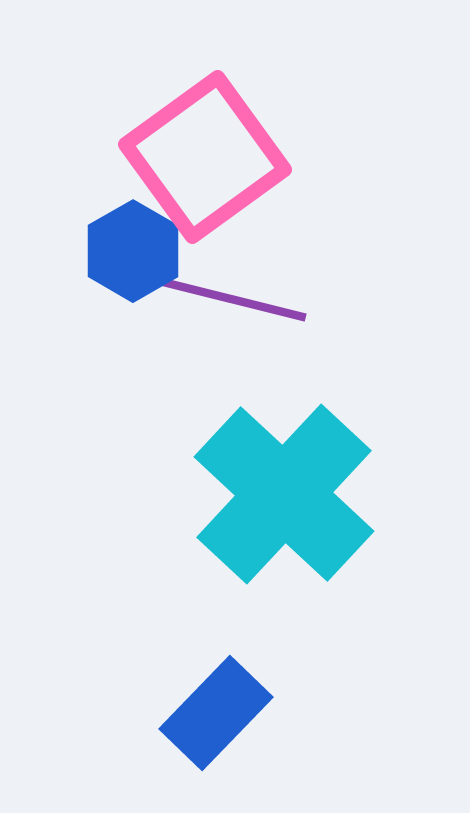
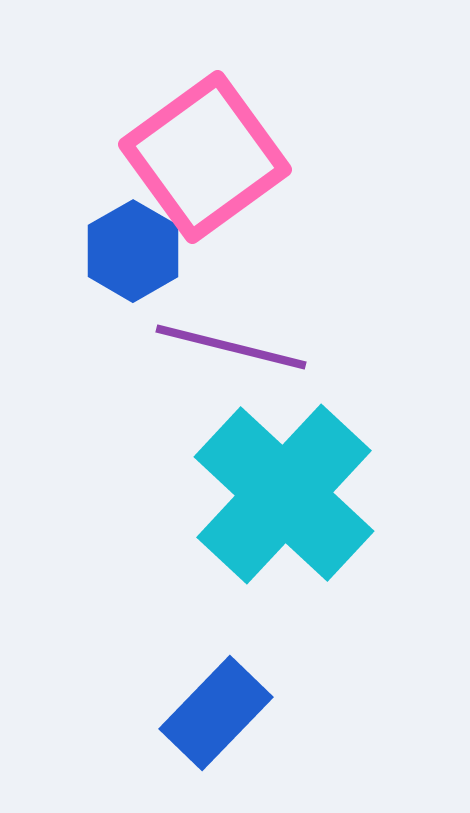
purple line: moved 48 px down
